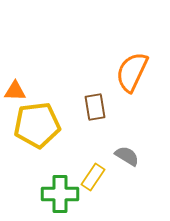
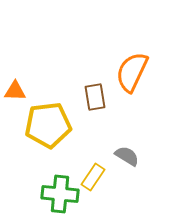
brown rectangle: moved 10 px up
yellow pentagon: moved 11 px right
green cross: rotated 6 degrees clockwise
